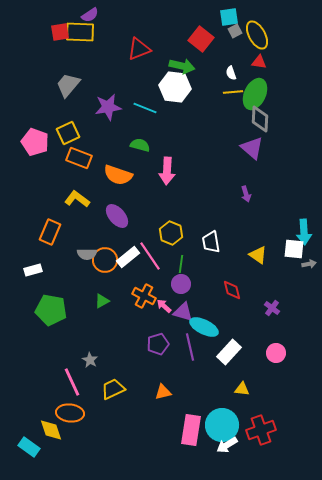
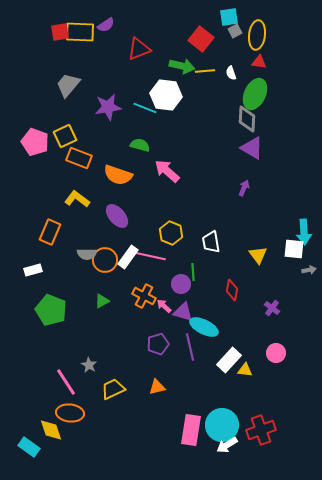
purple semicircle at (90, 15): moved 16 px right, 10 px down
yellow ellipse at (257, 35): rotated 36 degrees clockwise
white hexagon at (175, 87): moved 9 px left, 8 px down
yellow line at (233, 92): moved 28 px left, 21 px up
gray diamond at (260, 119): moved 13 px left
yellow square at (68, 133): moved 3 px left, 3 px down
purple triangle at (252, 148): rotated 10 degrees counterclockwise
pink arrow at (167, 171): rotated 128 degrees clockwise
purple arrow at (246, 194): moved 2 px left, 6 px up; rotated 140 degrees counterclockwise
yellow triangle at (258, 255): rotated 18 degrees clockwise
pink line at (150, 256): rotated 44 degrees counterclockwise
white rectangle at (128, 257): rotated 15 degrees counterclockwise
green line at (181, 264): moved 12 px right, 8 px down; rotated 12 degrees counterclockwise
gray arrow at (309, 264): moved 6 px down
red diamond at (232, 290): rotated 25 degrees clockwise
green pentagon at (51, 310): rotated 12 degrees clockwise
white rectangle at (229, 352): moved 8 px down
gray star at (90, 360): moved 1 px left, 5 px down
pink line at (72, 382): moved 6 px left; rotated 8 degrees counterclockwise
yellow triangle at (242, 389): moved 3 px right, 19 px up
orange triangle at (163, 392): moved 6 px left, 5 px up
